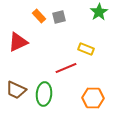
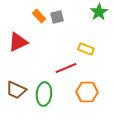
gray square: moved 2 px left
orange hexagon: moved 6 px left, 6 px up
